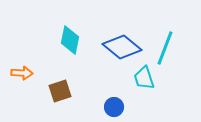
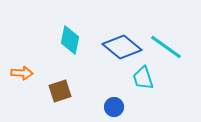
cyan line: moved 1 px right, 1 px up; rotated 76 degrees counterclockwise
cyan trapezoid: moved 1 px left
